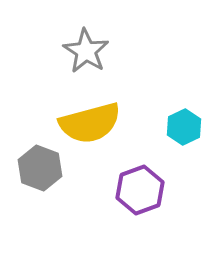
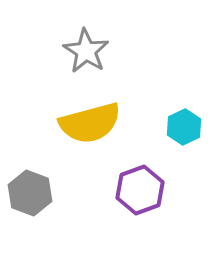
gray hexagon: moved 10 px left, 25 px down
